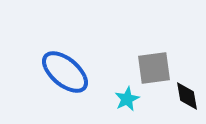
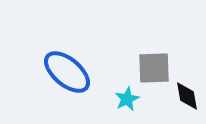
gray square: rotated 6 degrees clockwise
blue ellipse: moved 2 px right
